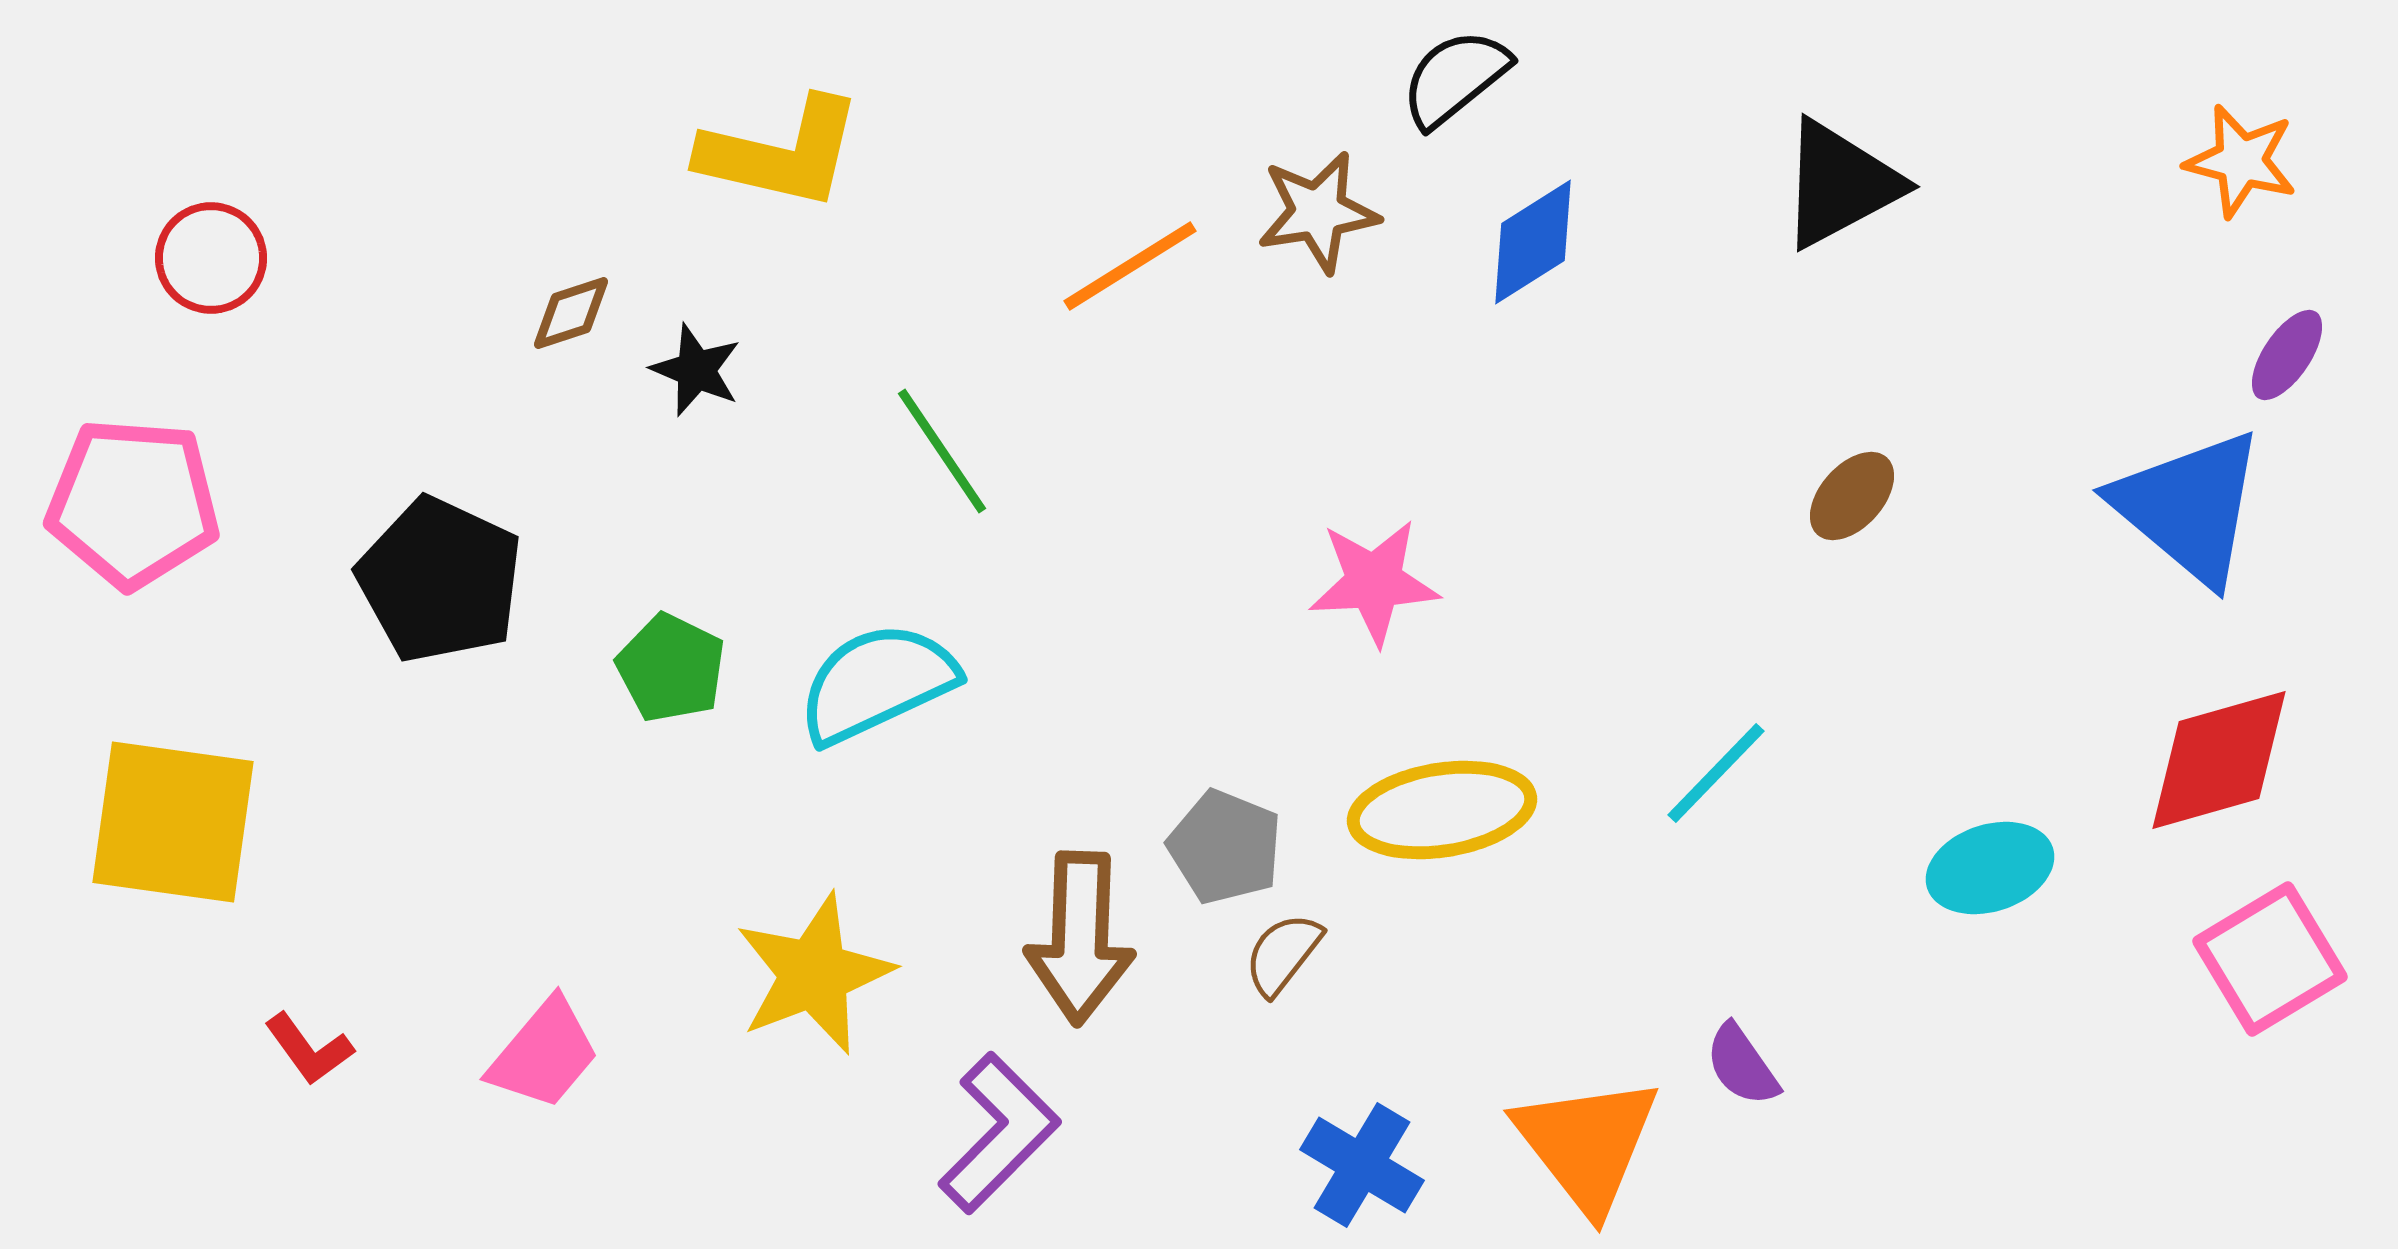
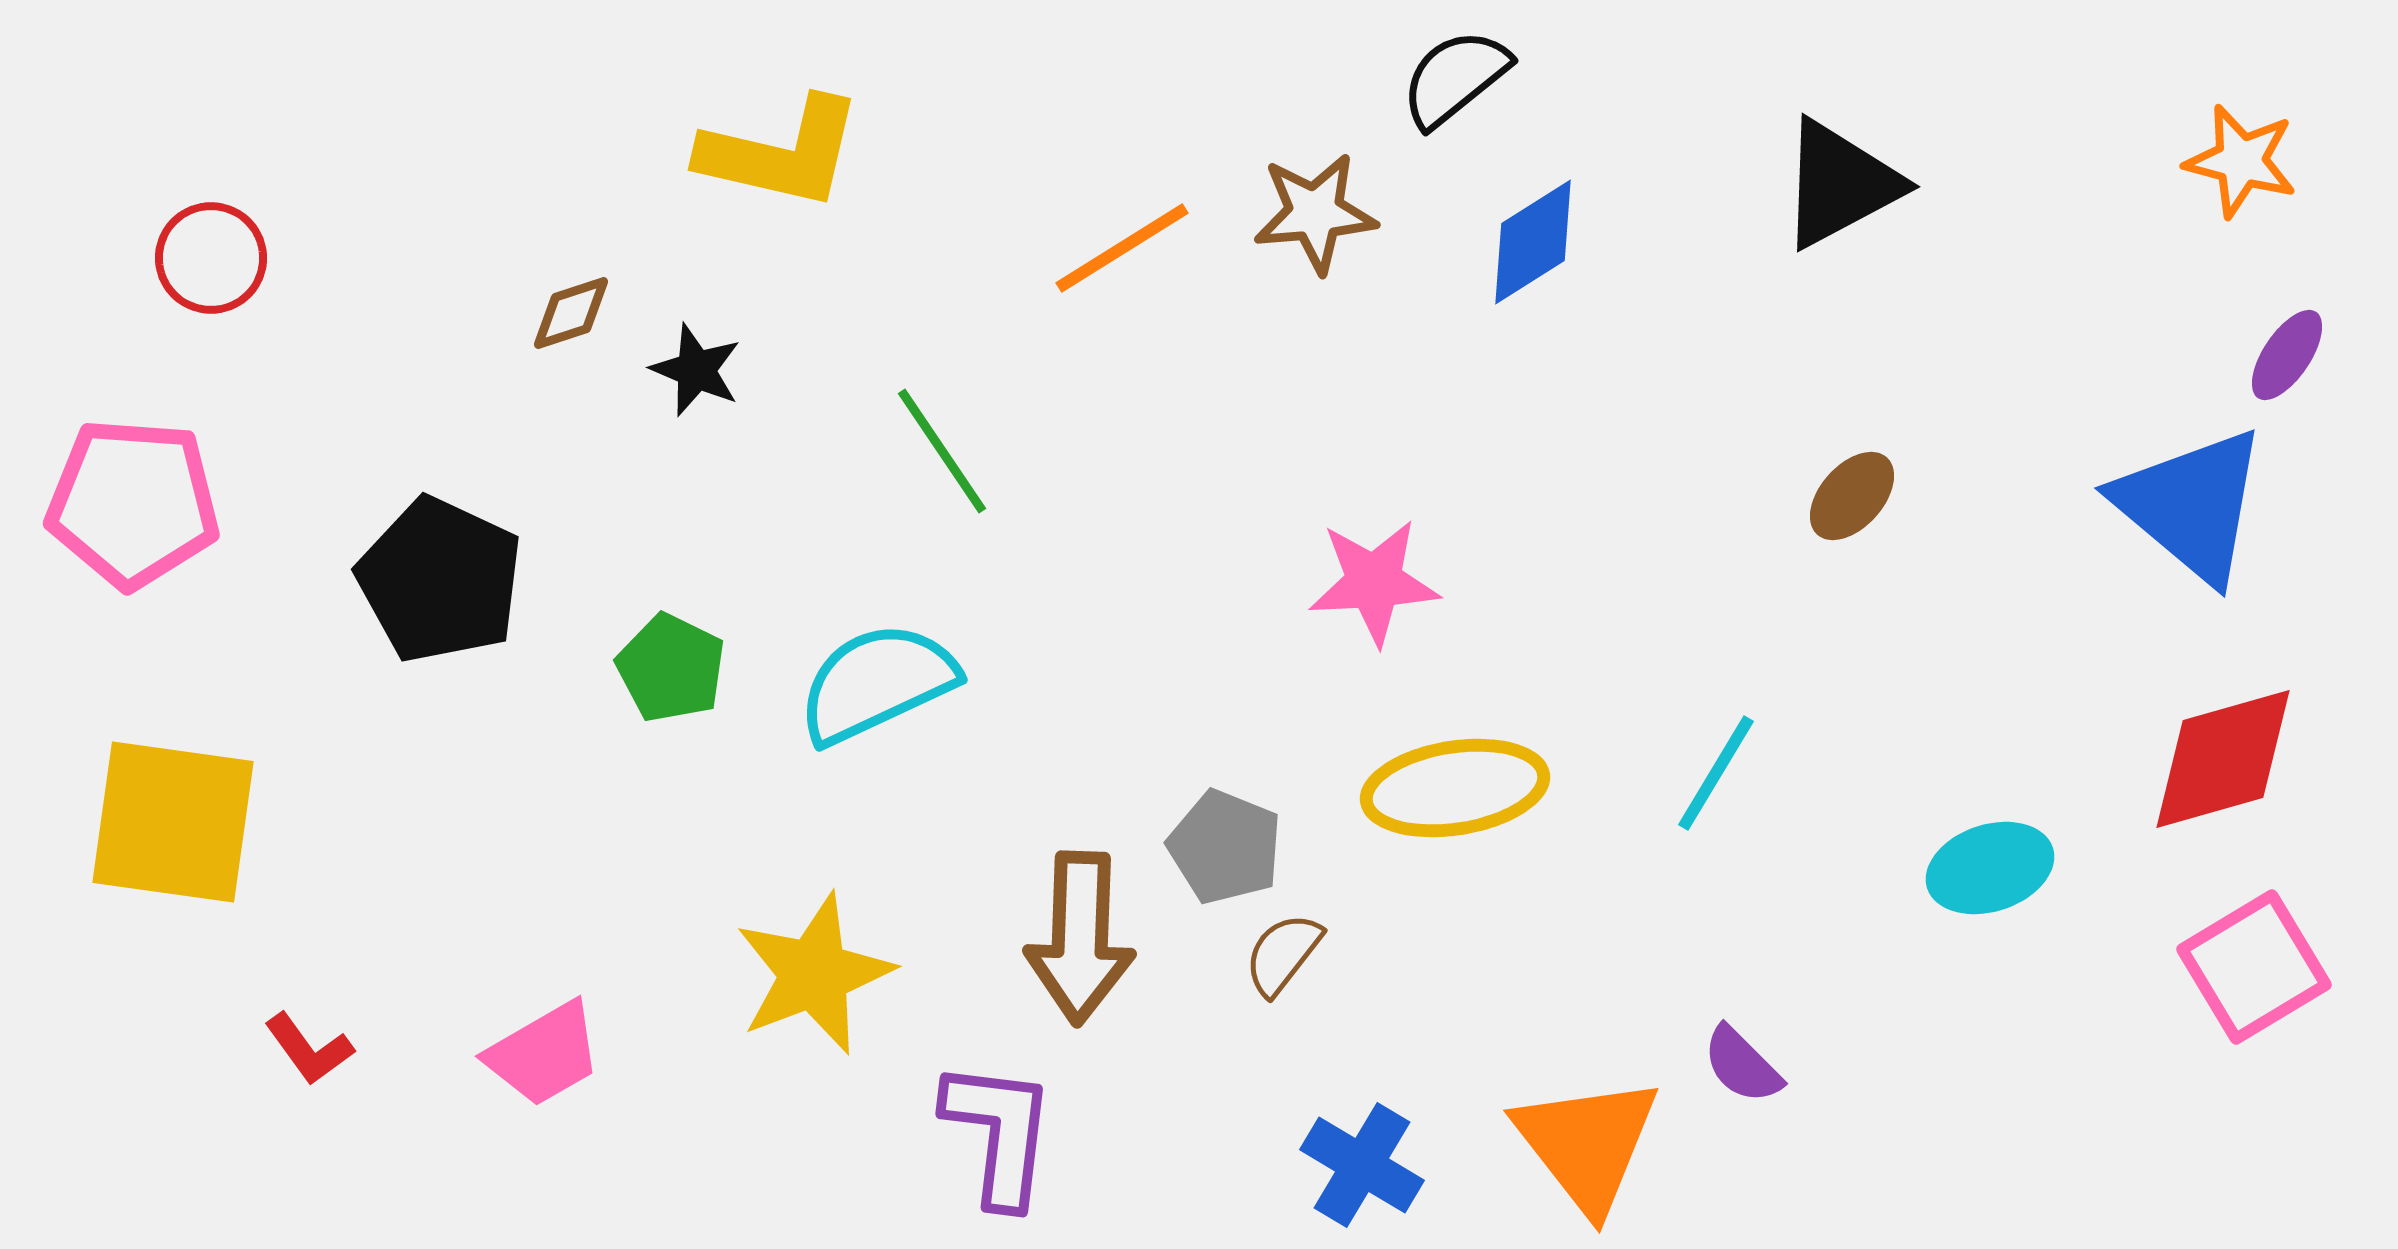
brown star: moved 3 px left, 1 px down; rotated 4 degrees clockwise
orange line: moved 8 px left, 18 px up
blue triangle: moved 2 px right, 2 px up
red diamond: moved 4 px right, 1 px up
cyan line: rotated 13 degrees counterclockwise
yellow ellipse: moved 13 px right, 22 px up
pink square: moved 16 px left, 8 px down
pink trapezoid: rotated 20 degrees clockwise
purple semicircle: rotated 10 degrees counterclockwise
purple L-shape: rotated 38 degrees counterclockwise
